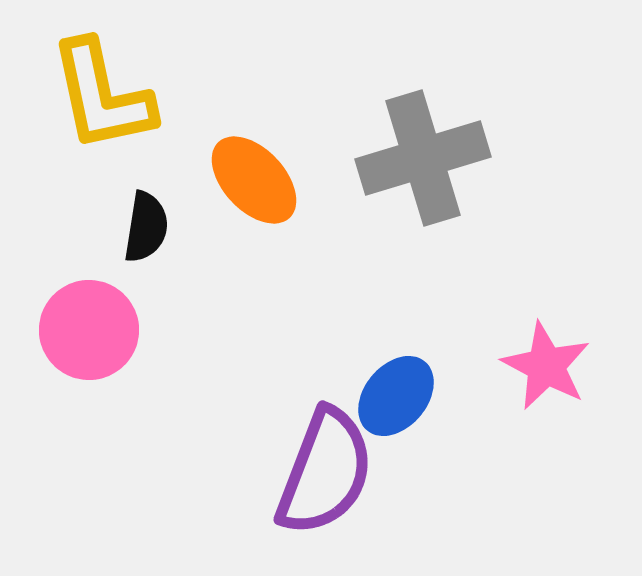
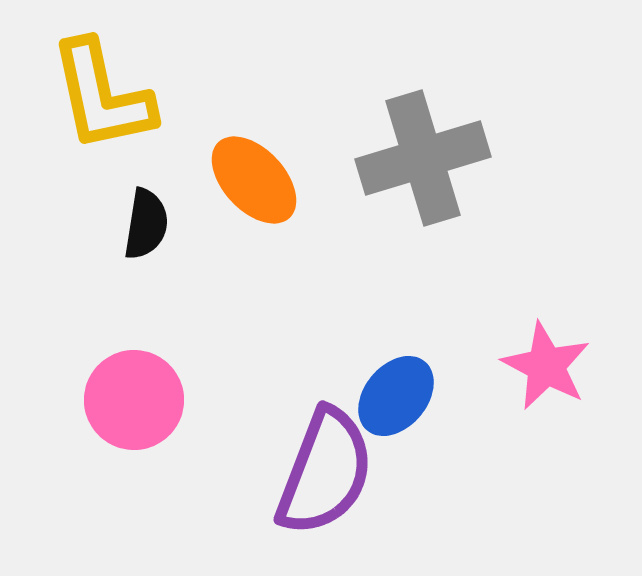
black semicircle: moved 3 px up
pink circle: moved 45 px right, 70 px down
